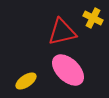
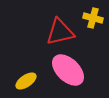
yellow cross: rotated 12 degrees counterclockwise
red triangle: moved 2 px left
